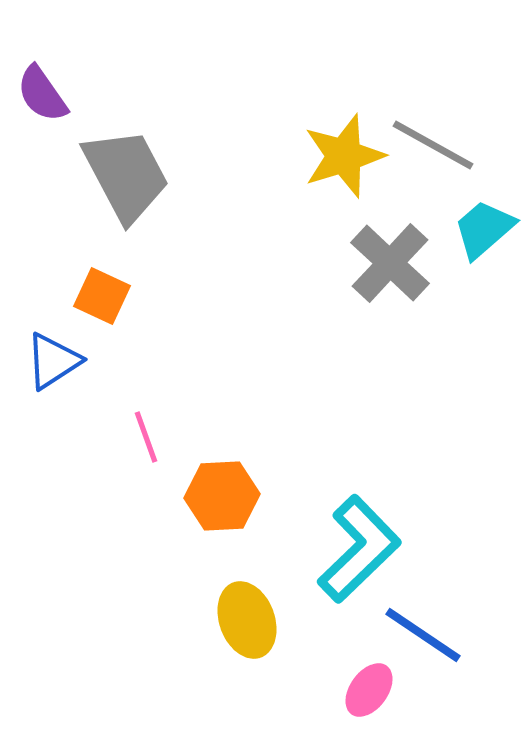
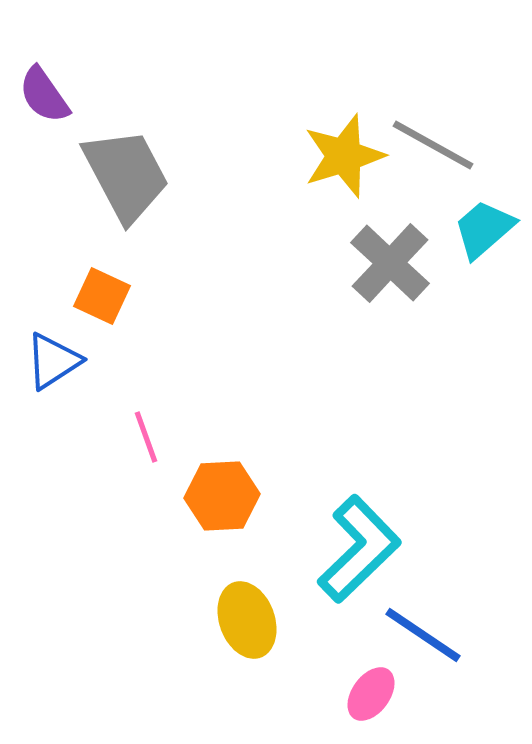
purple semicircle: moved 2 px right, 1 px down
pink ellipse: moved 2 px right, 4 px down
